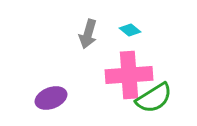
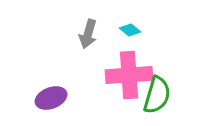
green semicircle: moved 3 px right, 3 px up; rotated 42 degrees counterclockwise
